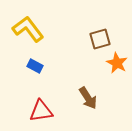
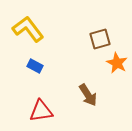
brown arrow: moved 3 px up
